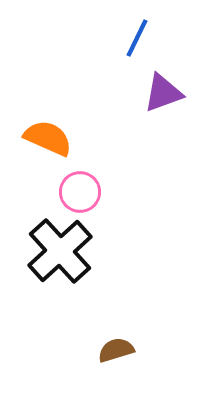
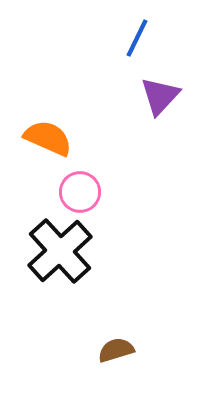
purple triangle: moved 3 px left, 3 px down; rotated 27 degrees counterclockwise
